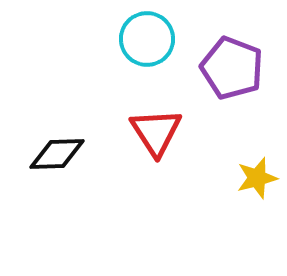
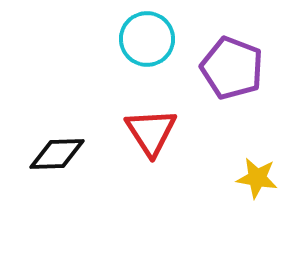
red triangle: moved 5 px left
yellow star: rotated 24 degrees clockwise
